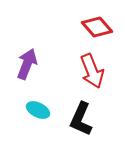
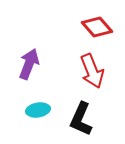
purple arrow: moved 2 px right
cyan ellipse: rotated 35 degrees counterclockwise
